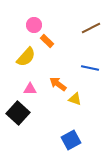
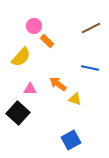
pink circle: moved 1 px down
yellow semicircle: moved 5 px left
